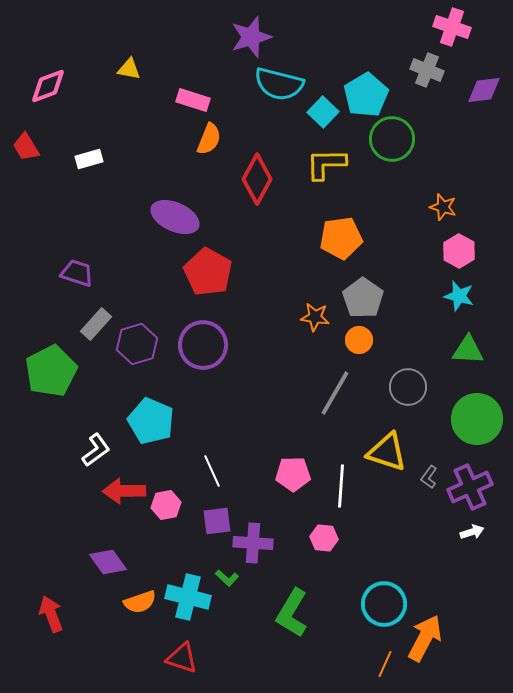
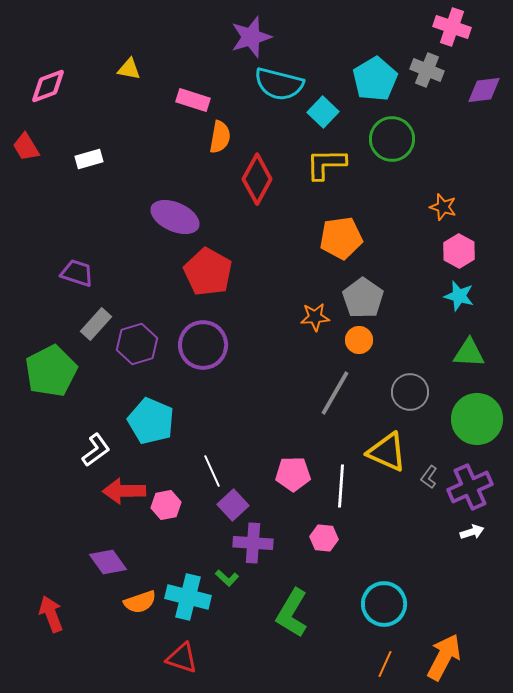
cyan pentagon at (366, 95): moved 9 px right, 16 px up
orange semicircle at (209, 139): moved 11 px right, 2 px up; rotated 12 degrees counterclockwise
orange star at (315, 317): rotated 12 degrees counterclockwise
green triangle at (468, 350): moved 1 px right, 3 px down
gray circle at (408, 387): moved 2 px right, 5 px down
yellow triangle at (387, 452): rotated 6 degrees clockwise
purple square at (217, 521): moved 16 px right, 16 px up; rotated 36 degrees counterclockwise
orange arrow at (425, 638): moved 19 px right, 19 px down
